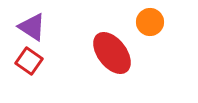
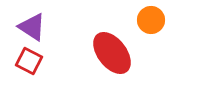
orange circle: moved 1 px right, 2 px up
red square: rotated 8 degrees counterclockwise
